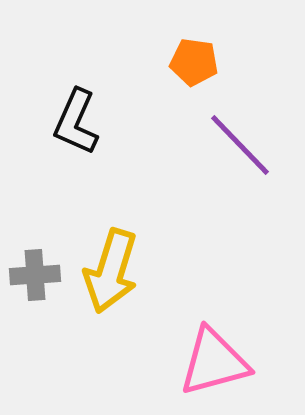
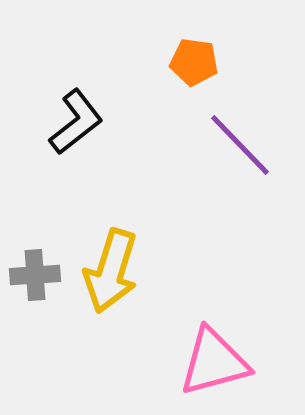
black L-shape: rotated 152 degrees counterclockwise
